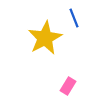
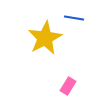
blue line: rotated 60 degrees counterclockwise
